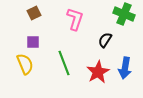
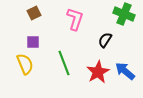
blue arrow: moved 3 px down; rotated 120 degrees clockwise
